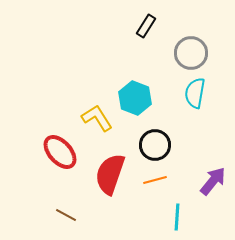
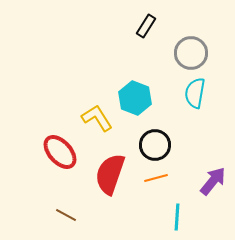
orange line: moved 1 px right, 2 px up
